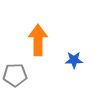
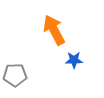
orange arrow: moved 16 px right, 10 px up; rotated 28 degrees counterclockwise
